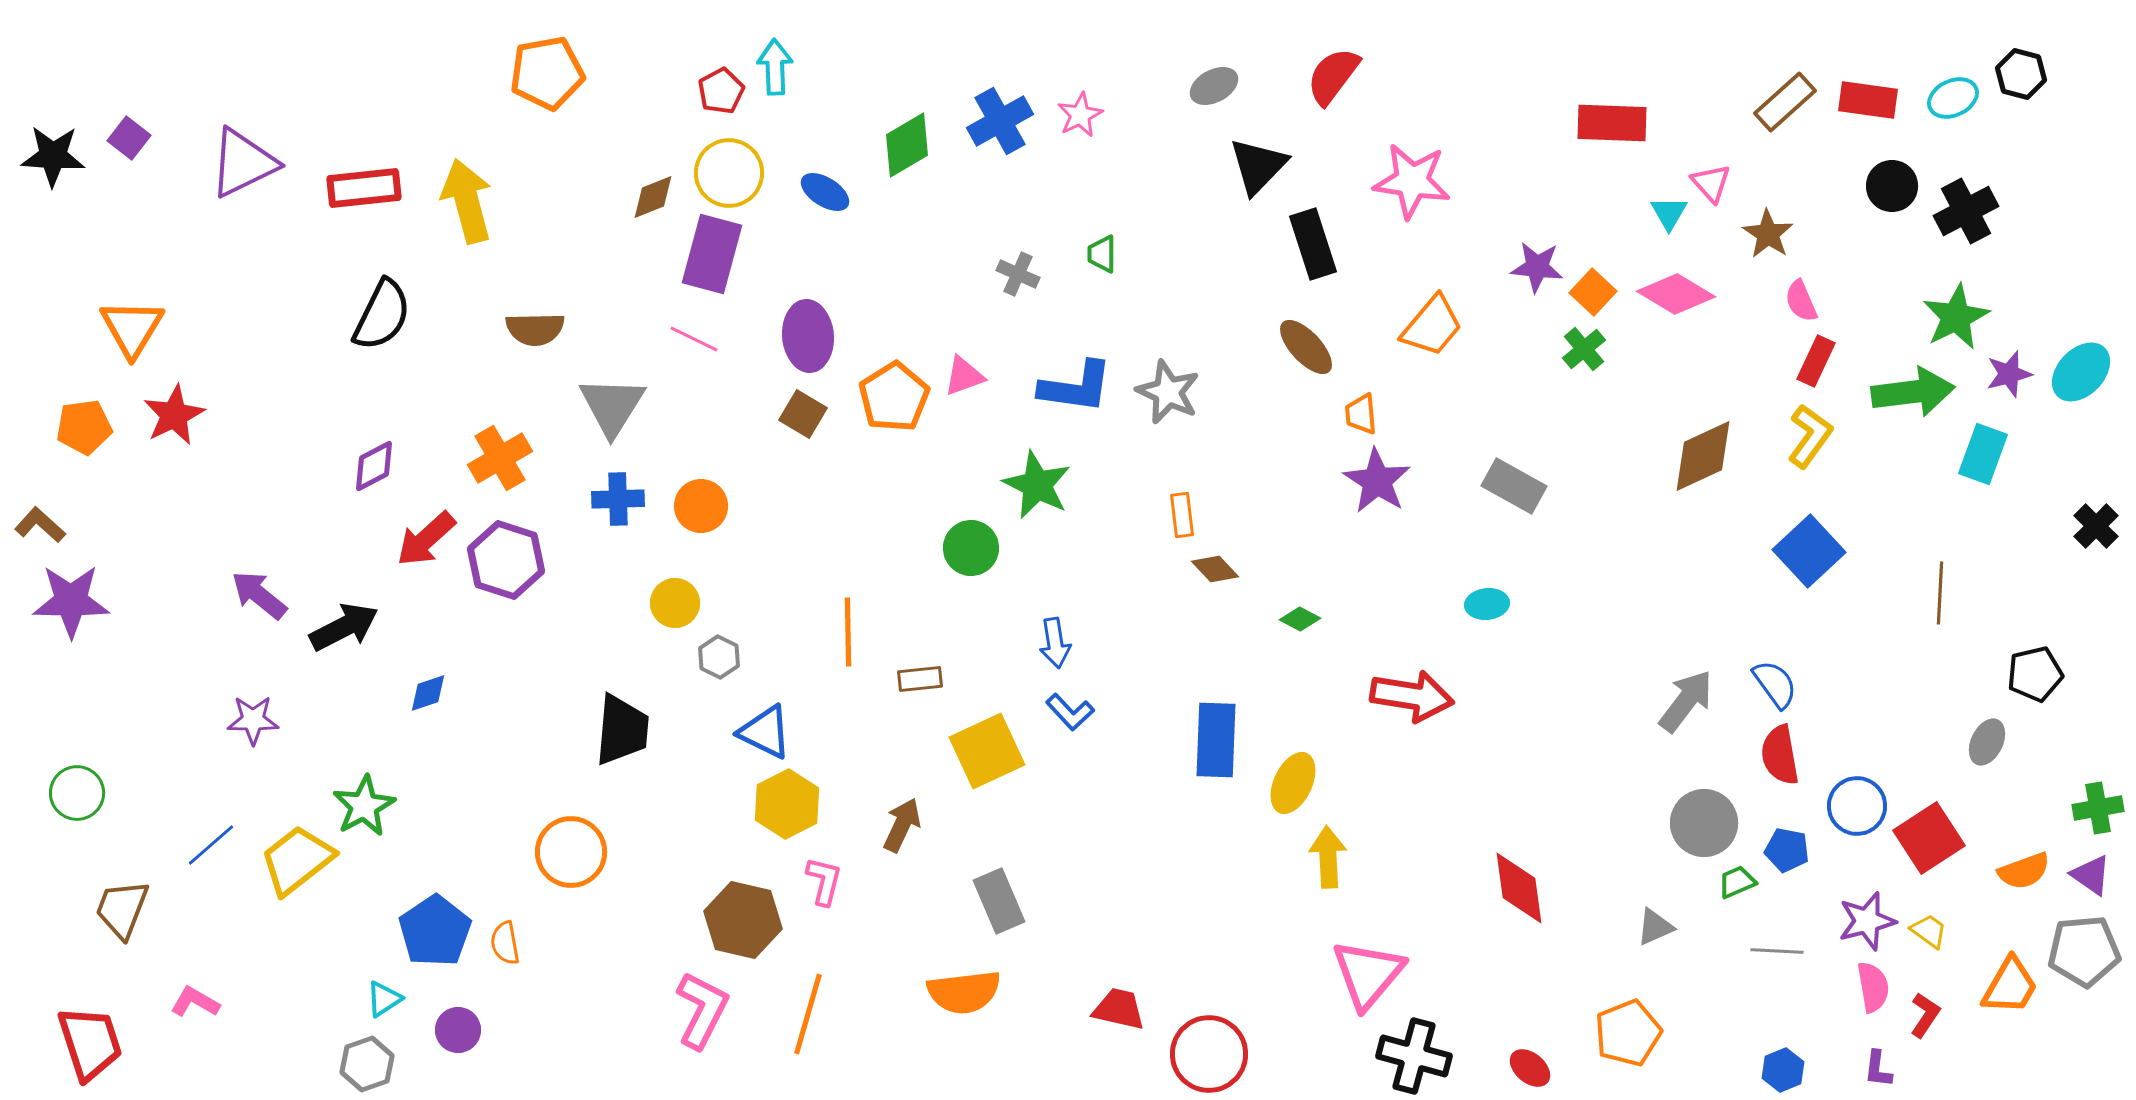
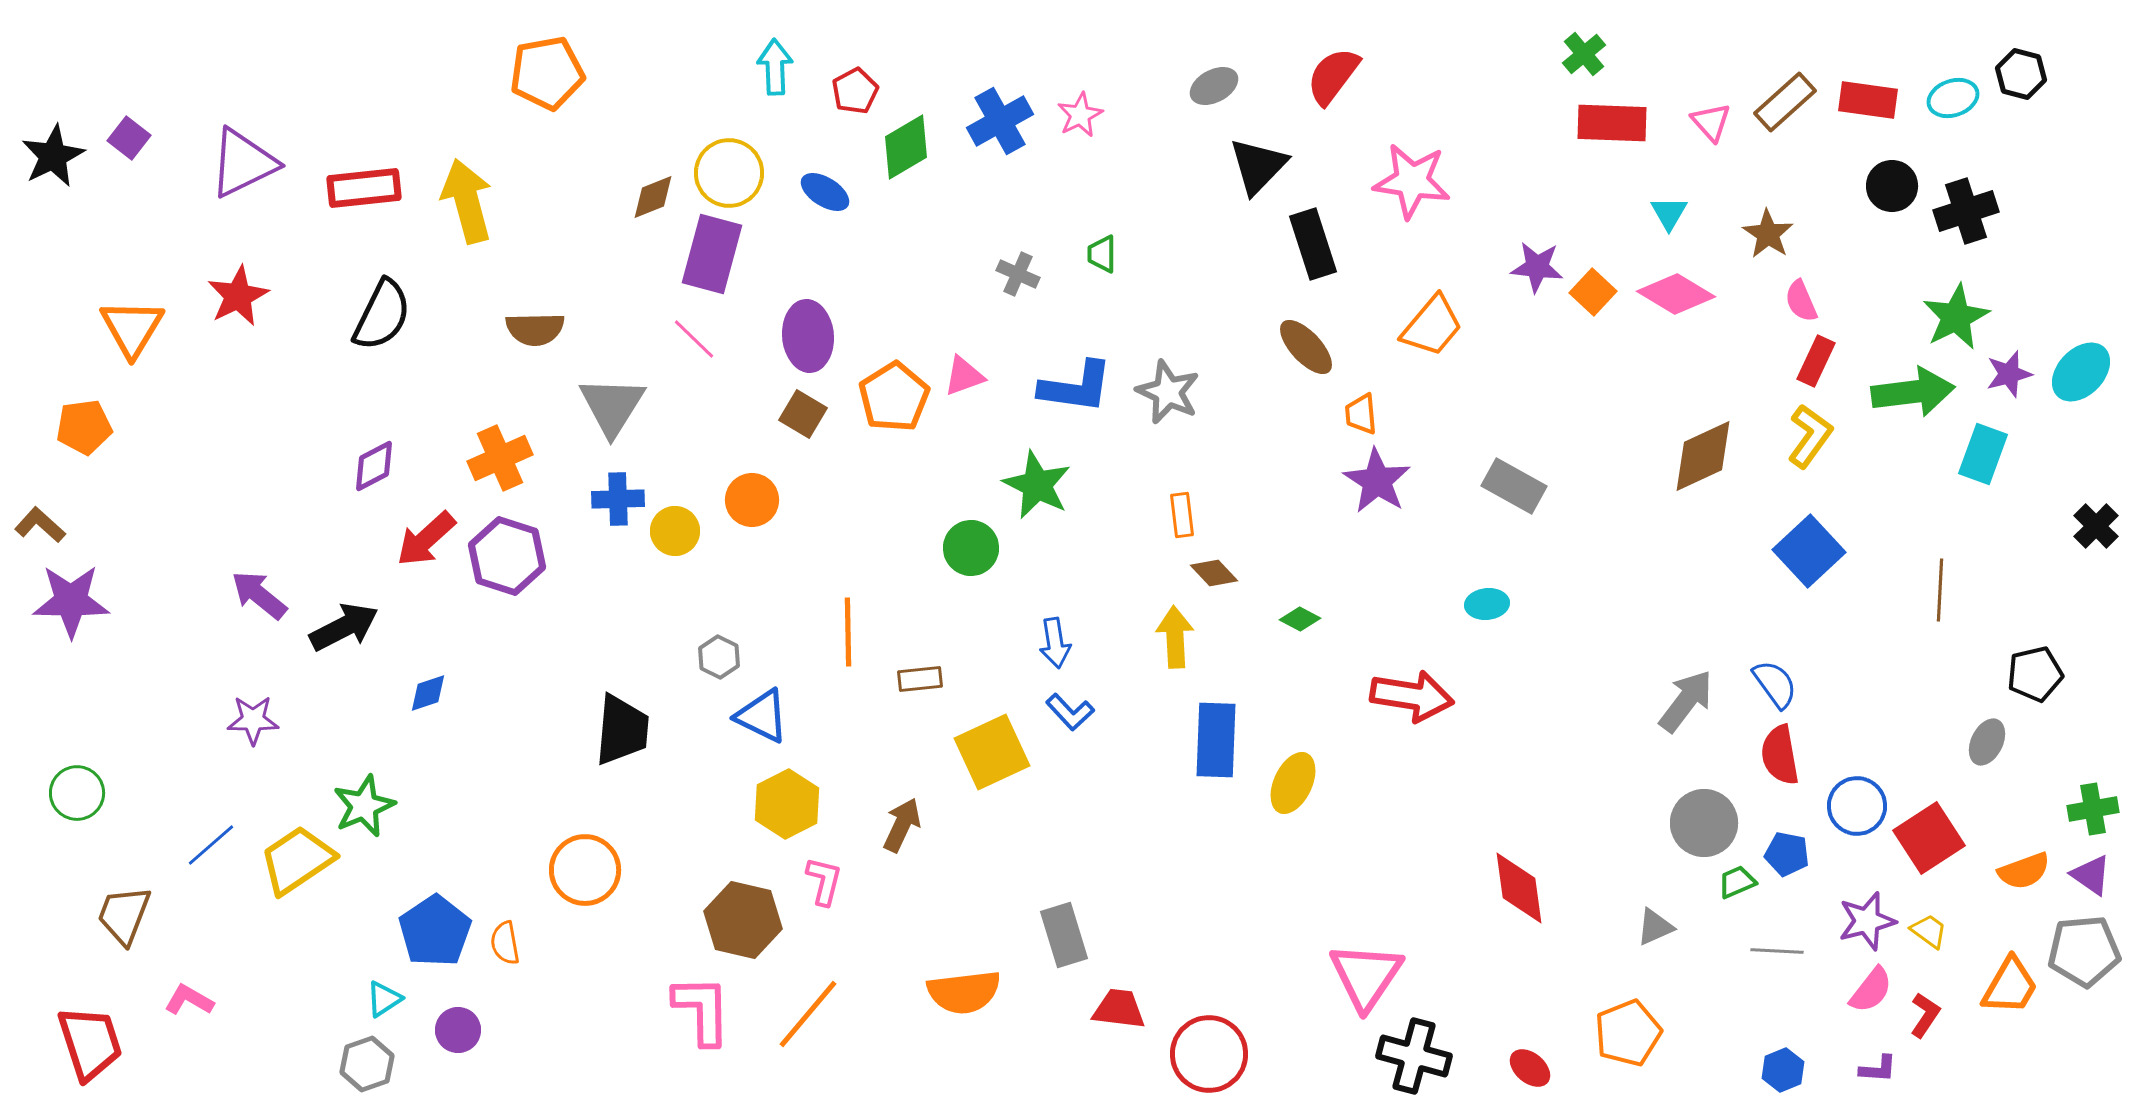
red pentagon at (721, 91): moved 134 px right
cyan ellipse at (1953, 98): rotated 6 degrees clockwise
green diamond at (907, 145): moved 1 px left, 2 px down
black star at (53, 156): rotated 30 degrees counterclockwise
pink triangle at (1711, 183): moved 61 px up
black cross at (1966, 211): rotated 10 degrees clockwise
pink line at (694, 339): rotated 18 degrees clockwise
green cross at (1584, 349): moved 295 px up
red star at (174, 415): moved 64 px right, 119 px up
orange cross at (500, 458): rotated 6 degrees clockwise
orange circle at (701, 506): moved 51 px right, 6 px up
purple hexagon at (506, 560): moved 1 px right, 4 px up
brown diamond at (1215, 569): moved 1 px left, 4 px down
brown line at (1940, 593): moved 3 px up
yellow circle at (675, 603): moved 72 px up
blue triangle at (765, 732): moved 3 px left, 16 px up
yellow square at (987, 751): moved 5 px right, 1 px down
green star at (364, 806): rotated 6 degrees clockwise
green cross at (2098, 808): moved 5 px left, 1 px down
blue pentagon at (1787, 850): moved 4 px down
orange circle at (571, 852): moved 14 px right, 18 px down
yellow arrow at (1328, 857): moved 153 px left, 220 px up
yellow trapezoid at (297, 860): rotated 4 degrees clockwise
gray rectangle at (999, 901): moved 65 px right, 34 px down; rotated 6 degrees clockwise
brown trapezoid at (122, 909): moved 2 px right, 6 px down
pink triangle at (1368, 974): moved 2 px left, 2 px down; rotated 6 degrees counterclockwise
pink semicircle at (1873, 987): moved 2 px left, 3 px down; rotated 48 degrees clockwise
pink L-shape at (195, 1002): moved 6 px left, 2 px up
red trapezoid at (1119, 1009): rotated 6 degrees counterclockwise
pink L-shape at (702, 1010): rotated 28 degrees counterclockwise
orange line at (808, 1014): rotated 24 degrees clockwise
purple L-shape at (1878, 1069): rotated 93 degrees counterclockwise
